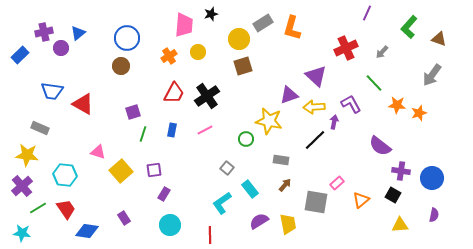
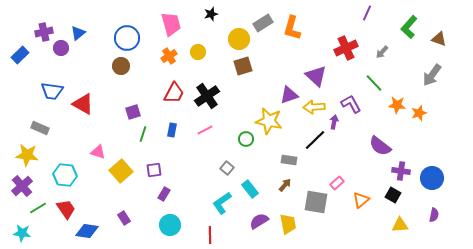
pink trapezoid at (184, 25): moved 13 px left, 1 px up; rotated 20 degrees counterclockwise
gray rectangle at (281, 160): moved 8 px right
